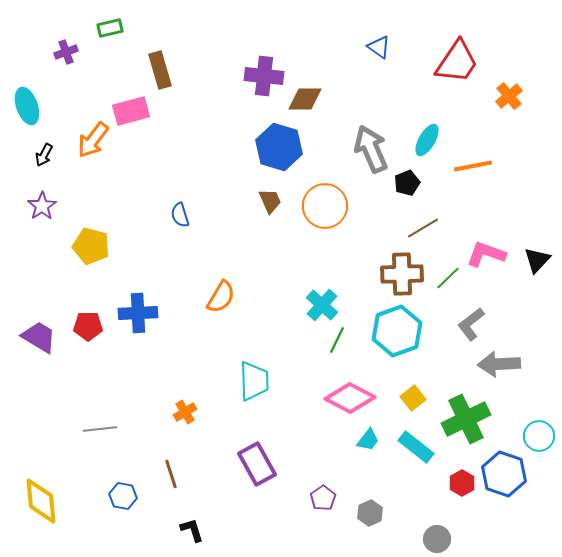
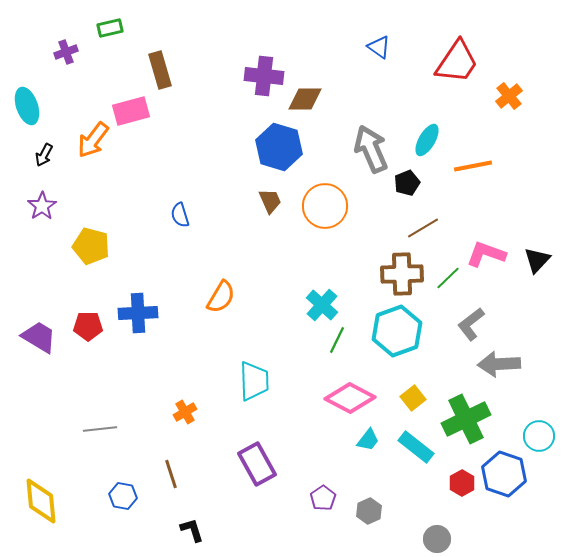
gray hexagon at (370, 513): moved 1 px left, 2 px up
